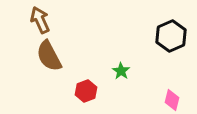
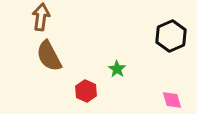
brown arrow: moved 1 px right, 3 px up; rotated 32 degrees clockwise
green star: moved 4 px left, 2 px up
red hexagon: rotated 15 degrees counterclockwise
pink diamond: rotated 30 degrees counterclockwise
